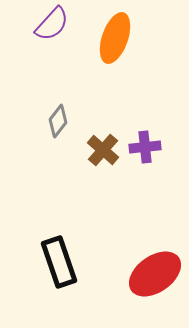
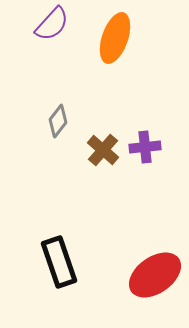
red ellipse: moved 1 px down
